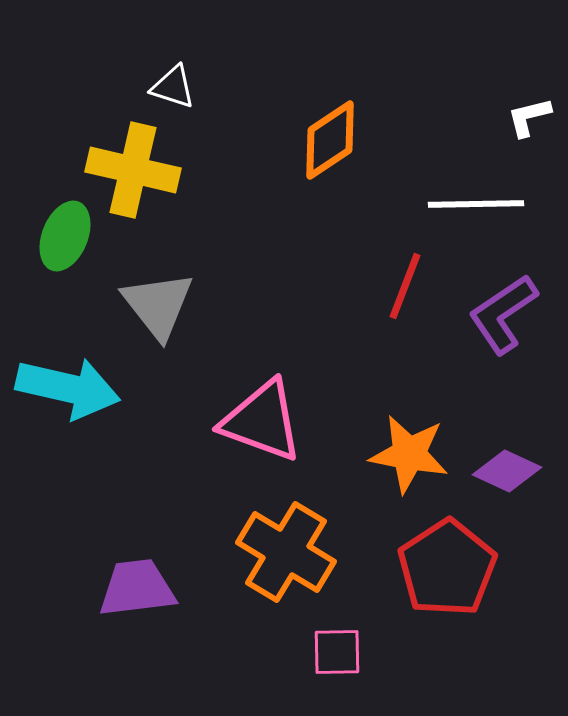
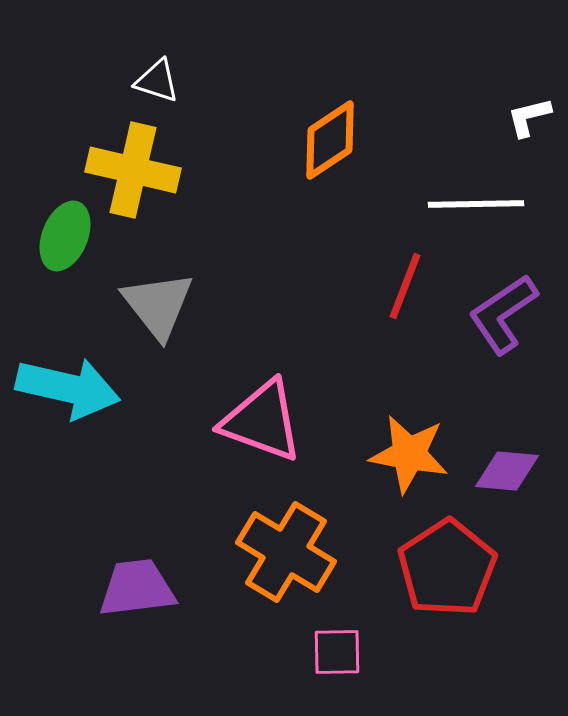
white triangle: moved 16 px left, 6 px up
purple diamond: rotated 20 degrees counterclockwise
